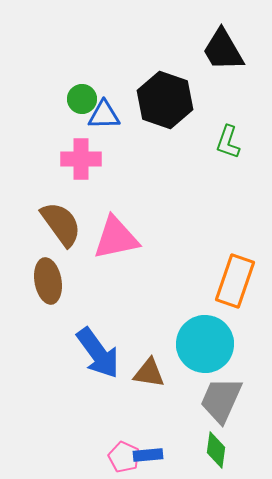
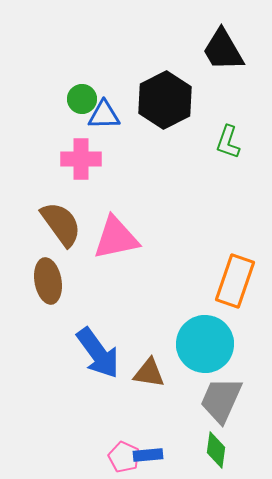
black hexagon: rotated 14 degrees clockwise
